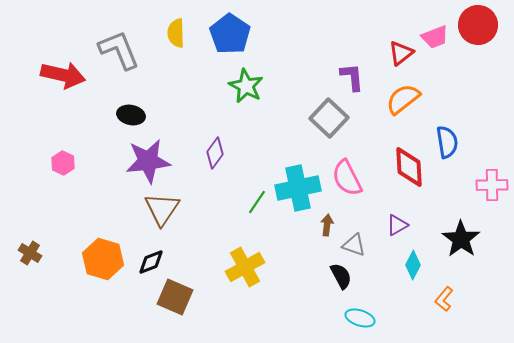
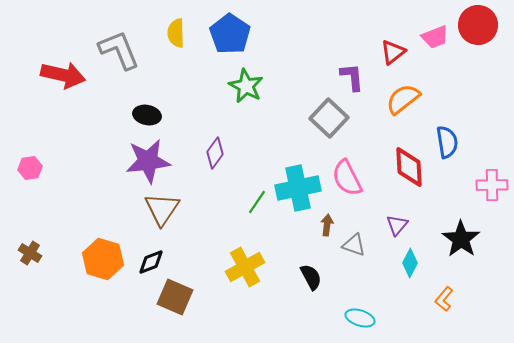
red triangle: moved 8 px left, 1 px up
black ellipse: moved 16 px right
pink hexagon: moved 33 px left, 5 px down; rotated 25 degrees clockwise
purple triangle: rotated 20 degrees counterclockwise
cyan diamond: moved 3 px left, 2 px up
black semicircle: moved 30 px left, 1 px down
